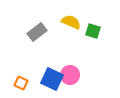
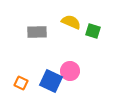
gray rectangle: rotated 36 degrees clockwise
pink circle: moved 4 px up
blue square: moved 1 px left, 2 px down
